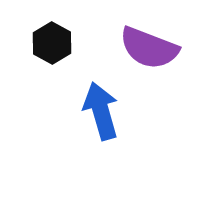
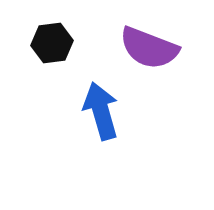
black hexagon: rotated 24 degrees clockwise
